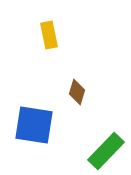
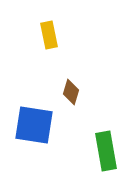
brown diamond: moved 6 px left
green rectangle: rotated 54 degrees counterclockwise
